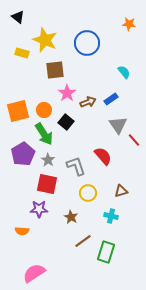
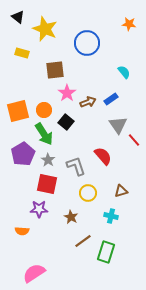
yellow star: moved 11 px up
